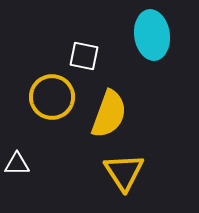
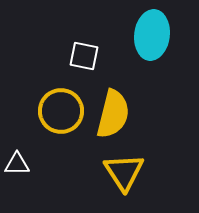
cyan ellipse: rotated 15 degrees clockwise
yellow circle: moved 9 px right, 14 px down
yellow semicircle: moved 4 px right; rotated 6 degrees counterclockwise
